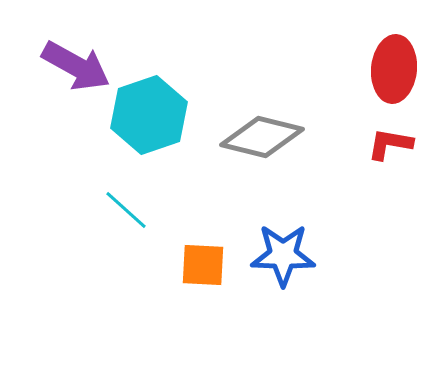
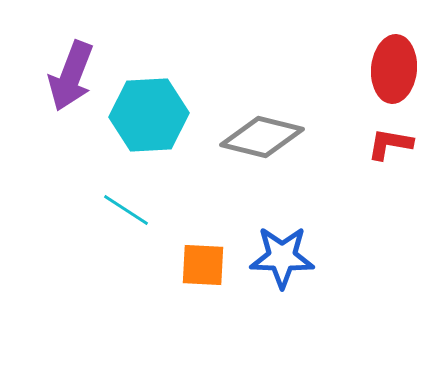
purple arrow: moved 5 px left, 10 px down; rotated 82 degrees clockwise
cyan hexagon: rotated 16 degrees clockwise
cyan line: rotated 9 degrees counterclockwise
blue star: moved 1 px left, 2 px down
